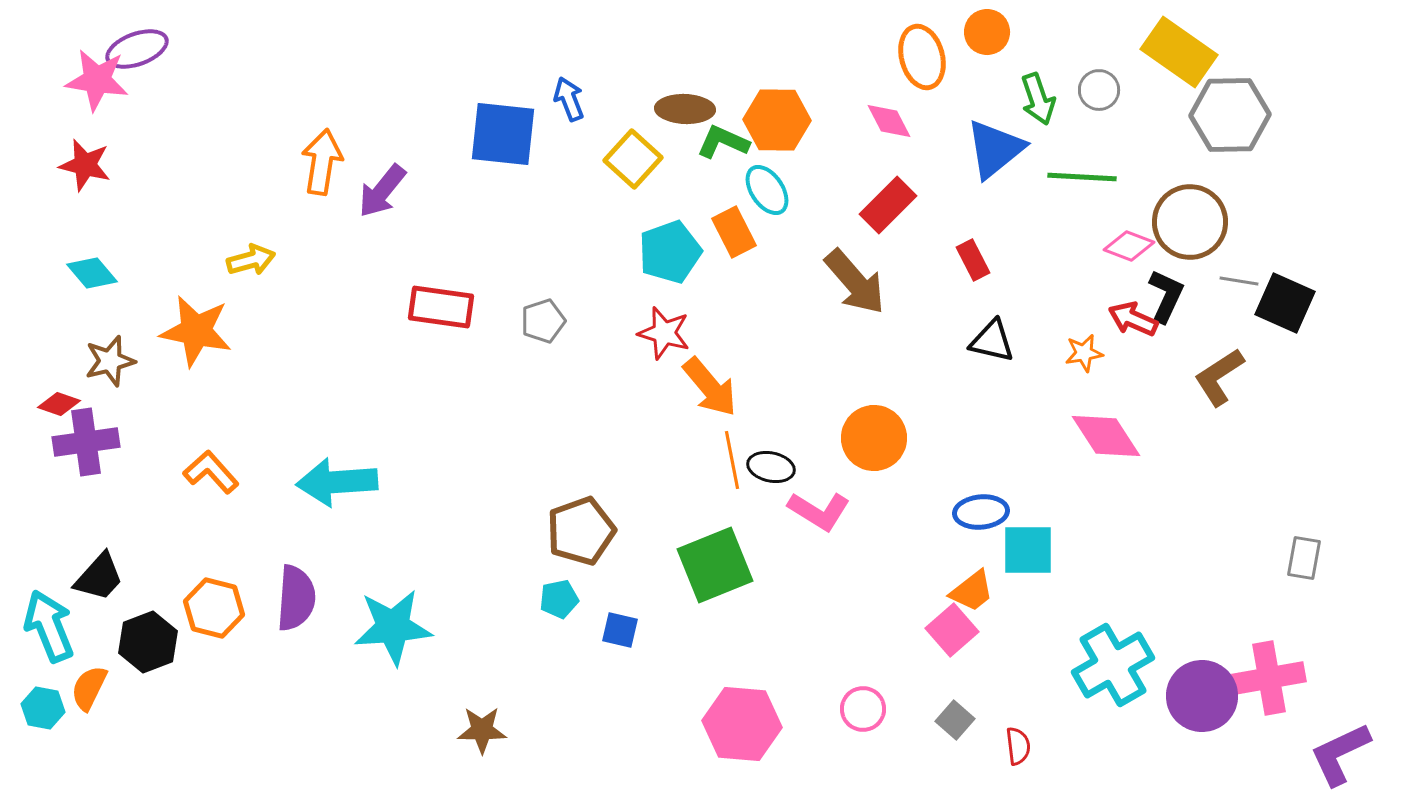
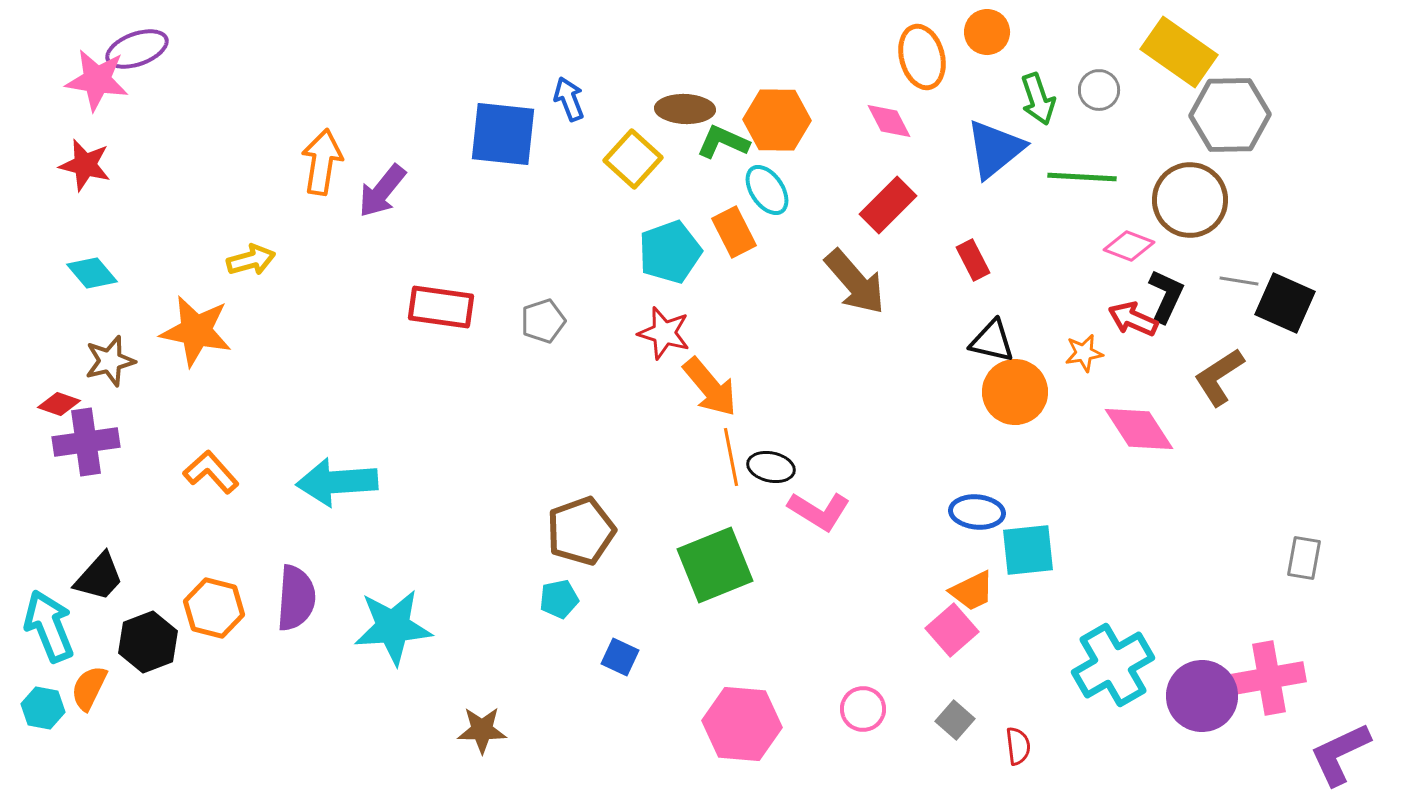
brown circle at (1190, 222): moved 22 px up
pink diamond at (1106, 436): moved 33 px right, 7 px up
orange circle at (874, 438): moved 141 px right, 46 px up
orange line at (732, 460): moved 1 px left, 3 px up
blue ellipse at (981, 512): moved 4 px left; rotated 10 degrees clockwise
cyan square at (1028, 550): rotated 6 degrees counterclockwise
orange trapezoid at (972, 591): rotated 12 degrees clockwise
blue square at (620, 630): moved 27 px down; rotated 12 degrees clockwise
